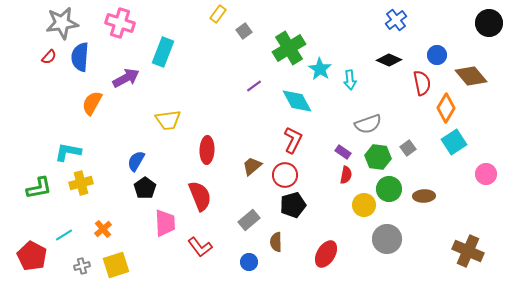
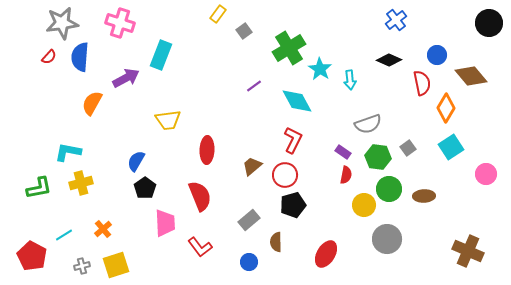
cyan rectangle at (163, 52): moved 2 px left, 3 px down
cyan square at (454, 142): moved 3 px left, 5 px down
